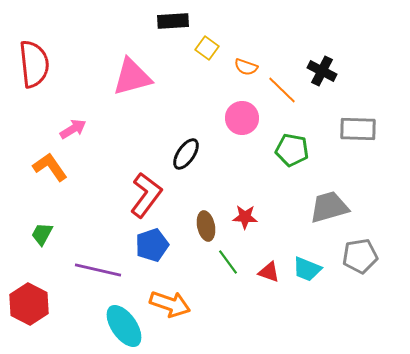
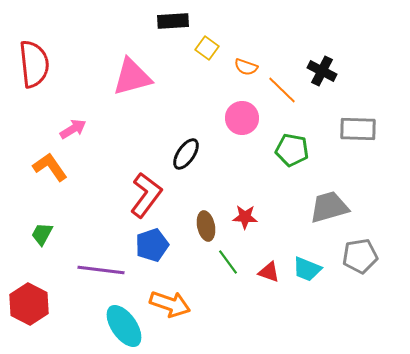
purple line: moved 3 px right; rotated 6 degrees counterclockwise
